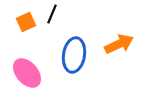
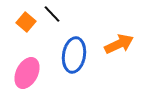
black line: rotated 66 degrees counterclockwise
orange square: rotated 24 degrees counterclockwise
pink ellipse: rotated 68 degrees clockwise
